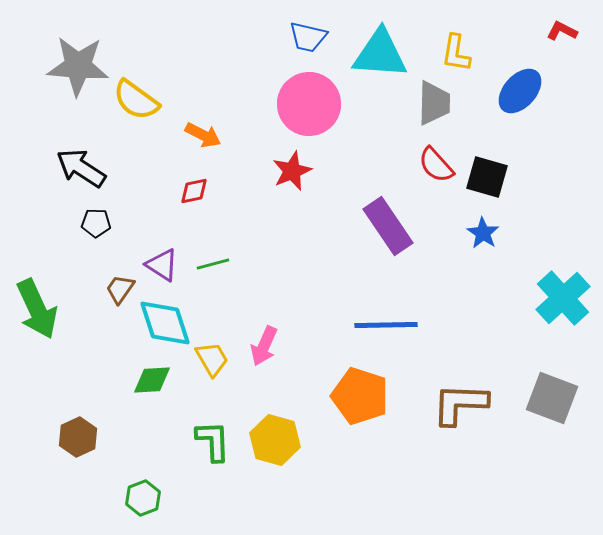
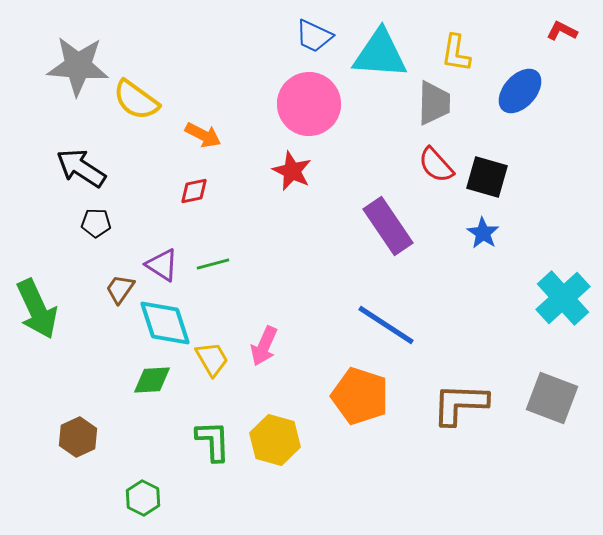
blue trapezoid: moved 6 px right, 1 px up; rotated 12 degrees clockwise
red star: rotated 24 degrees counterclockwise
blue line: rotated 34 degrees clockwise
green hexagon: rotated 12 degrees counterclockwise
